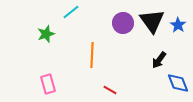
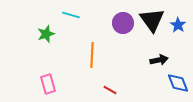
cyan line: moved 3 px down; rotated 54 degrees clockwise
black triangle: moved 1 px up
black arrow: rotated 138 degrees counterclockwise
